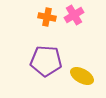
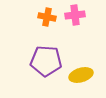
pink cross: moved 1 px right; rotated 24 degrees clockwise
yellow ellipse: moved 1 px left, 1 px up; rotated 45 degrees counterclockwise
